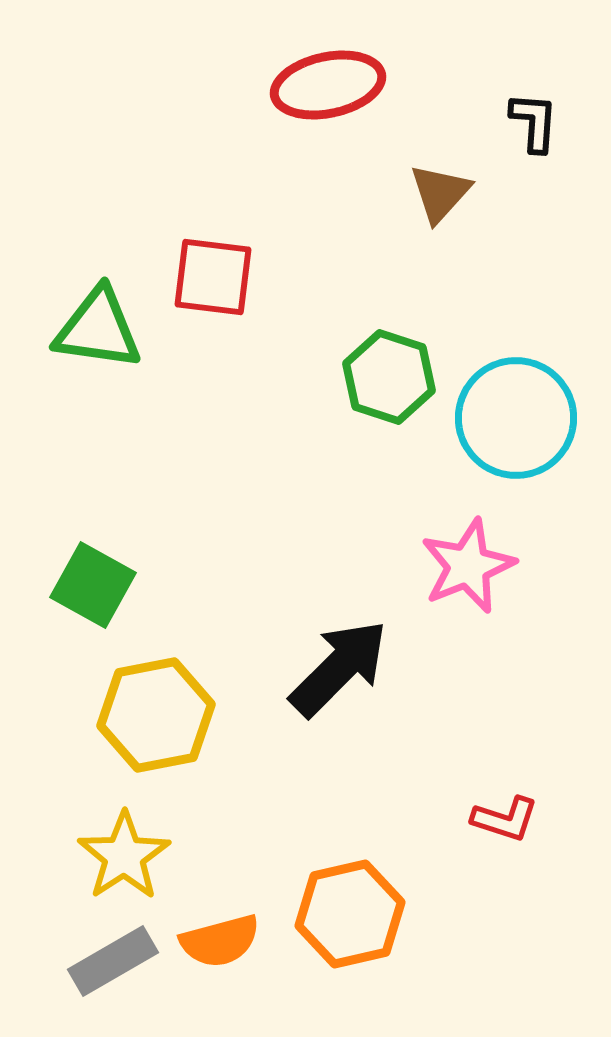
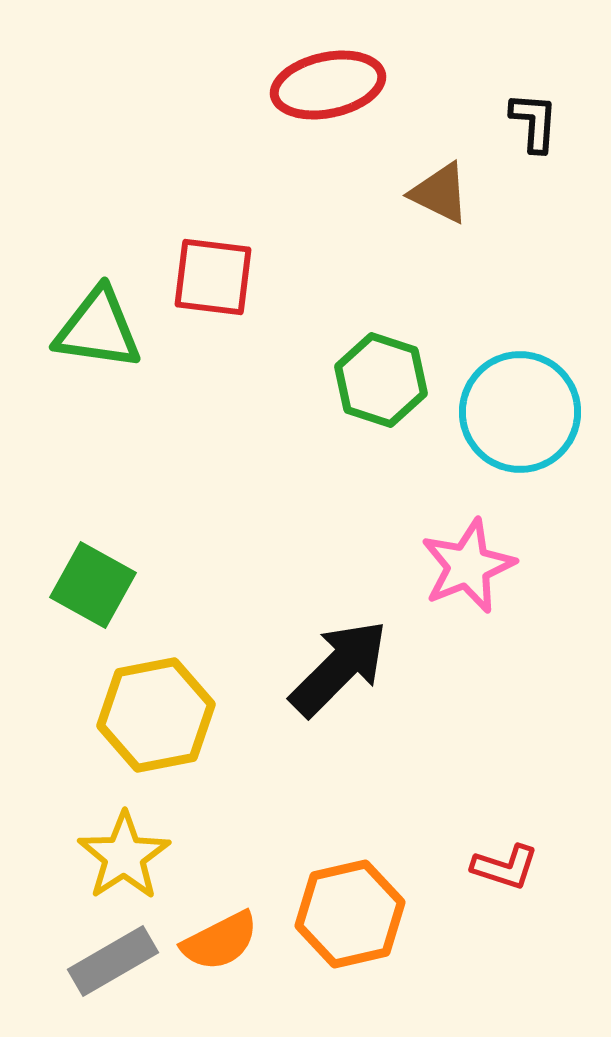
brown triangle: rotated 46 degrees counterclockwise
green hexagon: moved 8 px left, 3 px down
cyan circle: moved 4 px right, 6 px up
red L-shape: moved 48 px down
orange semicircle: rotated 12 degrees counterclockwise
